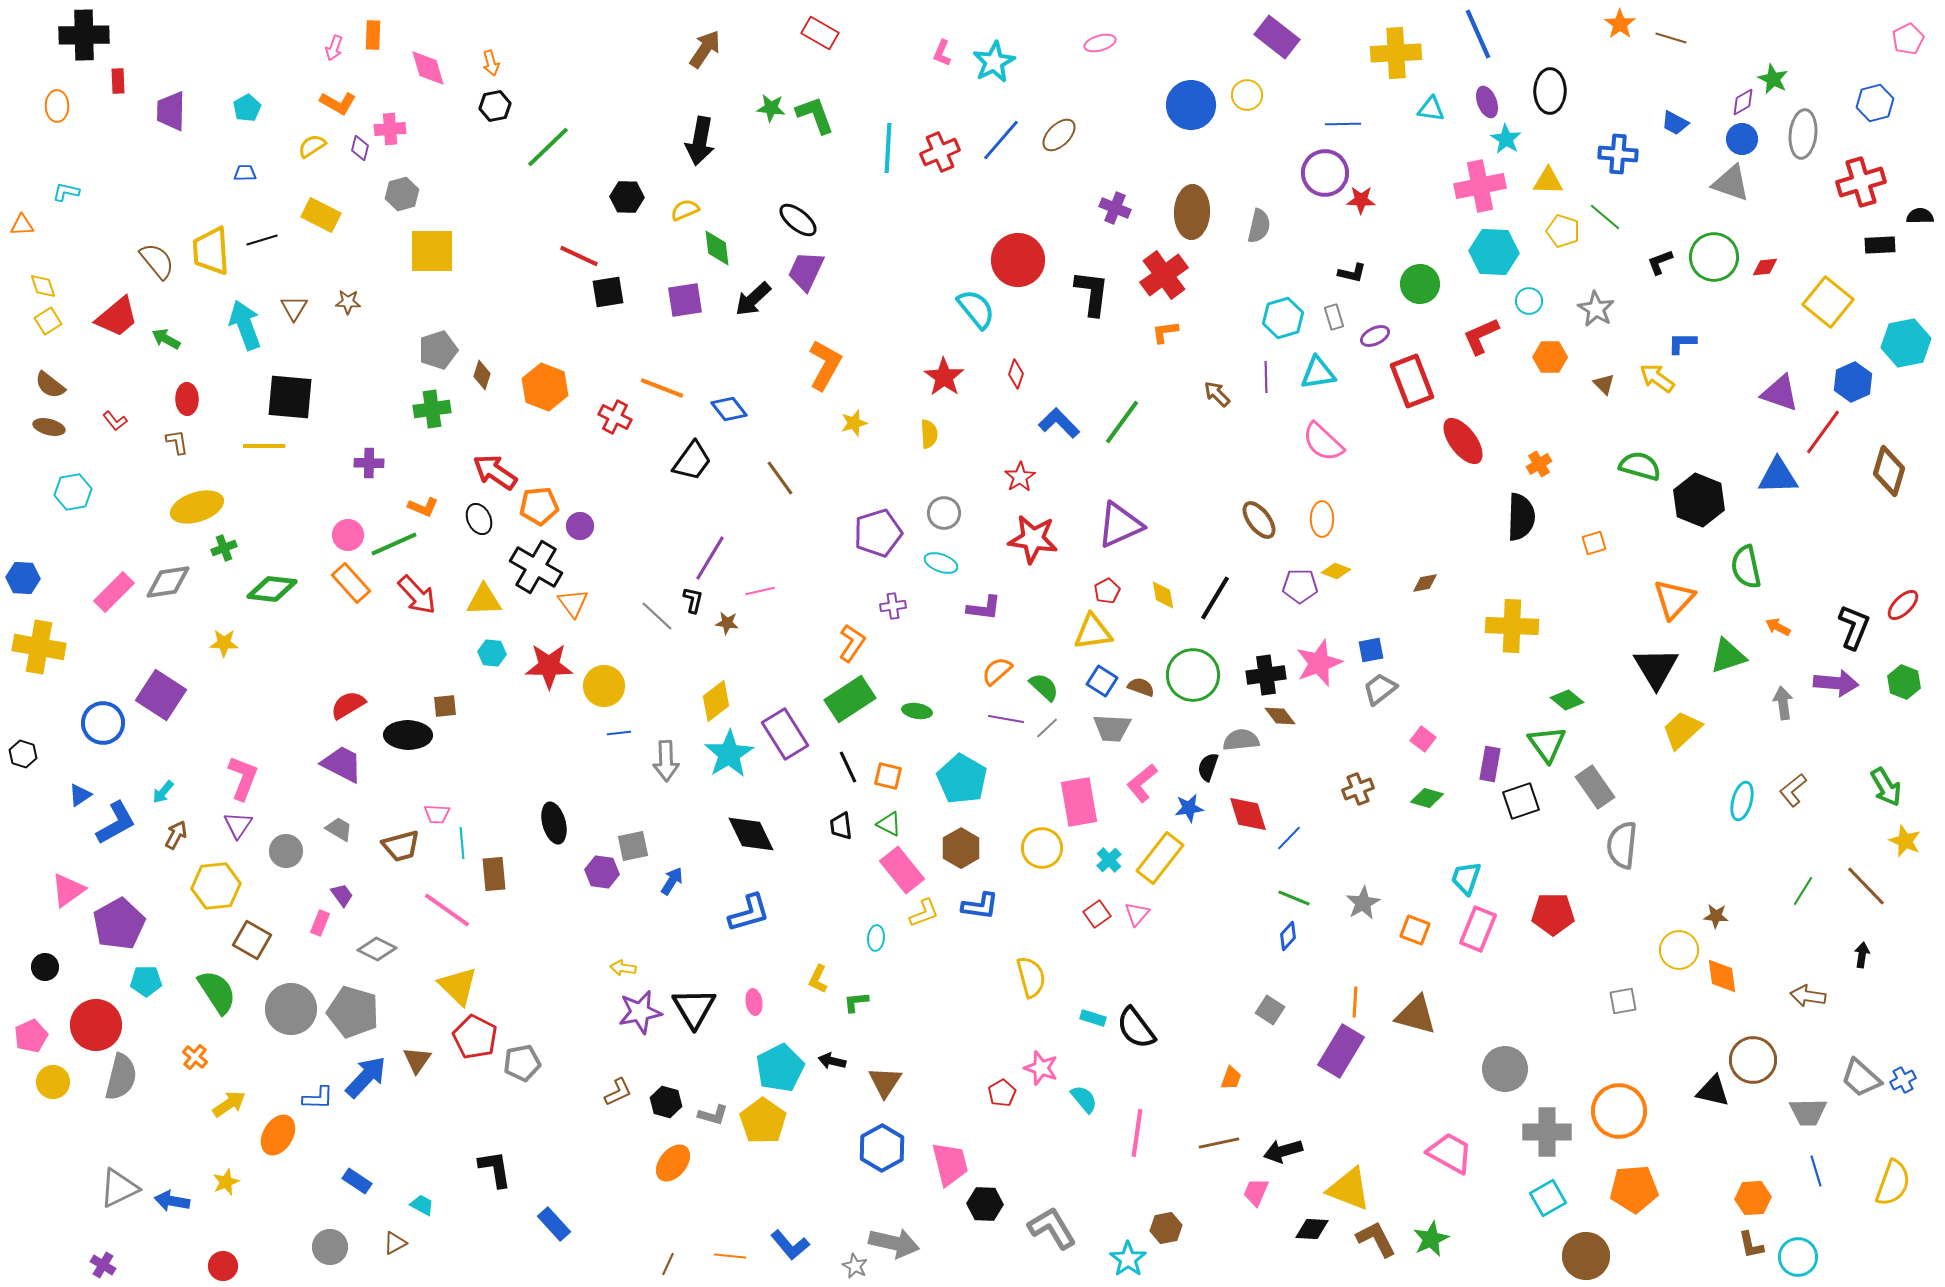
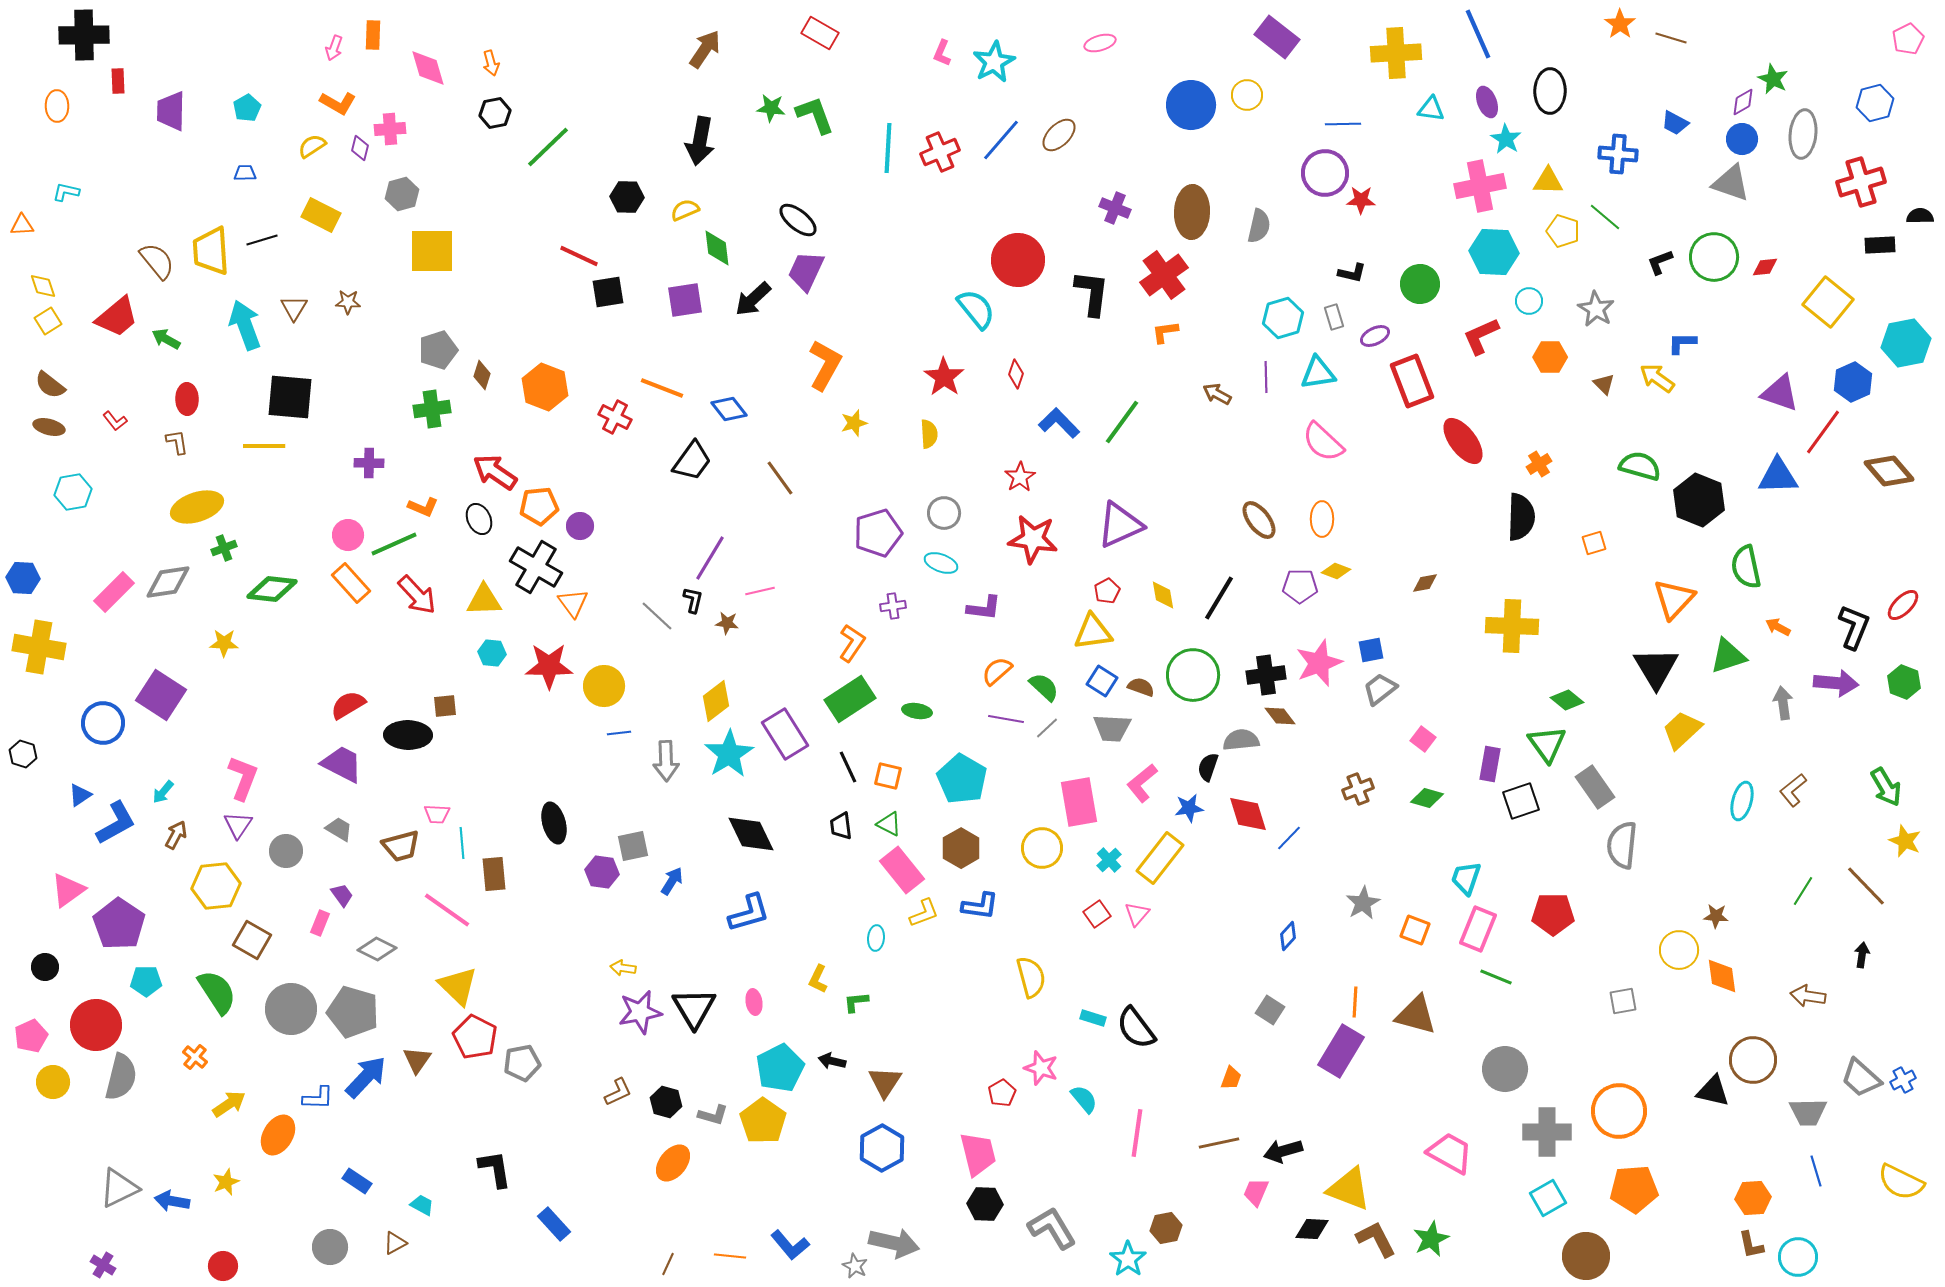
black hexagon at (495, 106): moved 7 px down
brown arrow at (1217, 394): rotated 16 degrees counterclockwise
brown diamond at (1889, 471): rotated 57 degrees counterclockwise
black line at (1215, 598): moved 4 px right
green line at (1294, 898): moved 202 px right, 79 px down
purple pentagon at (119, 924): rotated 9 degrees counterclockwise
pink trapezoid at (950, 1164): moved 28 px right, 10 px up
yellow semicircle at (1893, 1183): moved 8 px right, 1 px up; rotated 96 degrees clockwise
